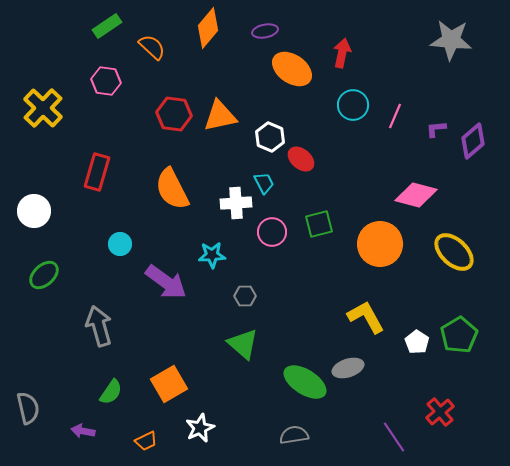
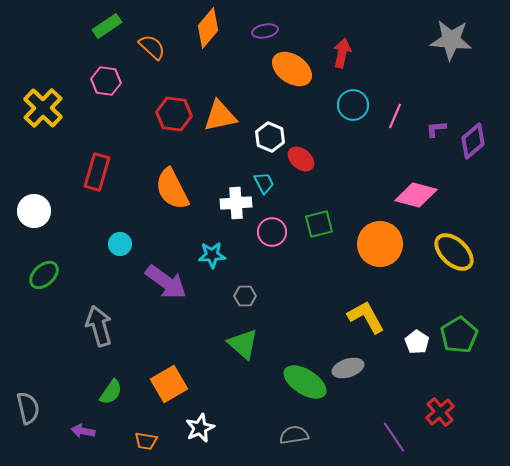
orange trapezoid at (146, 441): rotated 35 degrees clockwise
